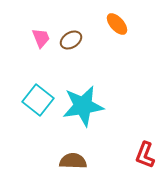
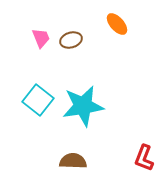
brown ellipse: rotated 15 degrees clockwise
red L-shape: moved 1 px left, 3 px down
